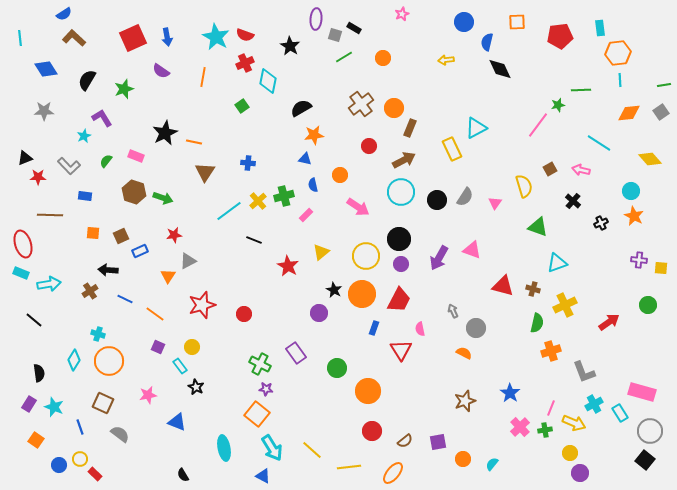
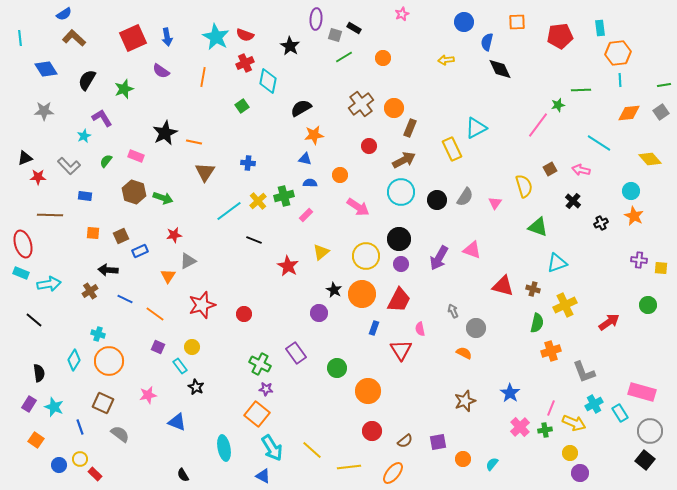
blue semicircle at (313, 185): moved 3 px left, 2 px up; rotated 104 degrees clockwise
